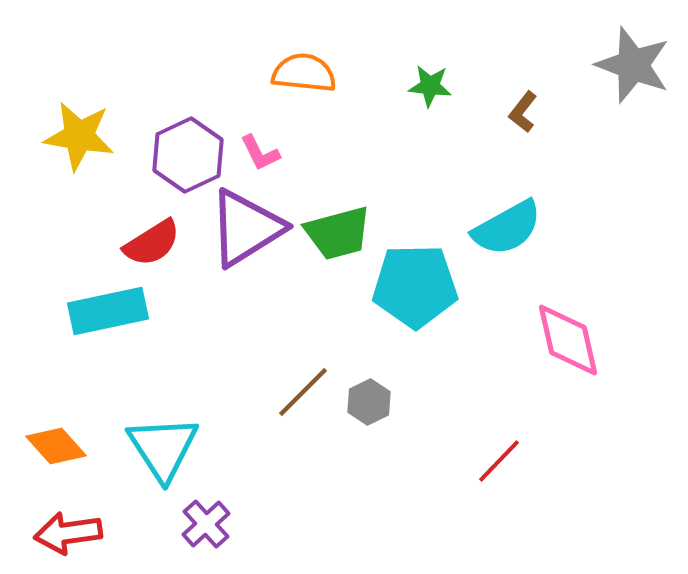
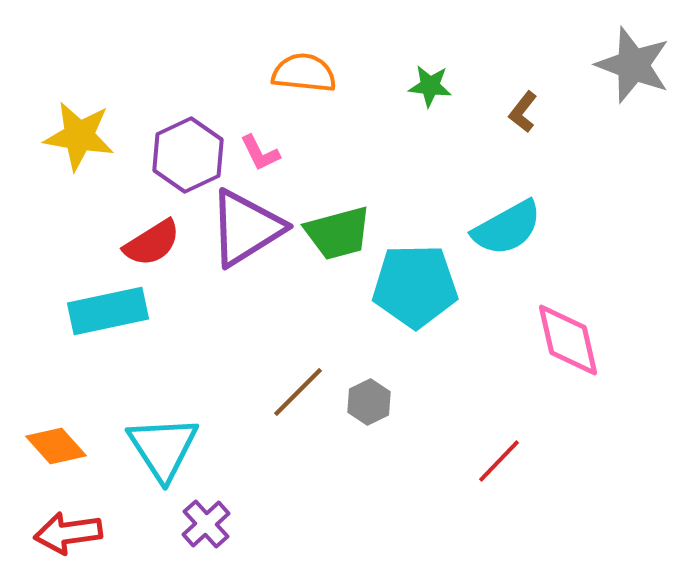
brown line: moved 5 px left
